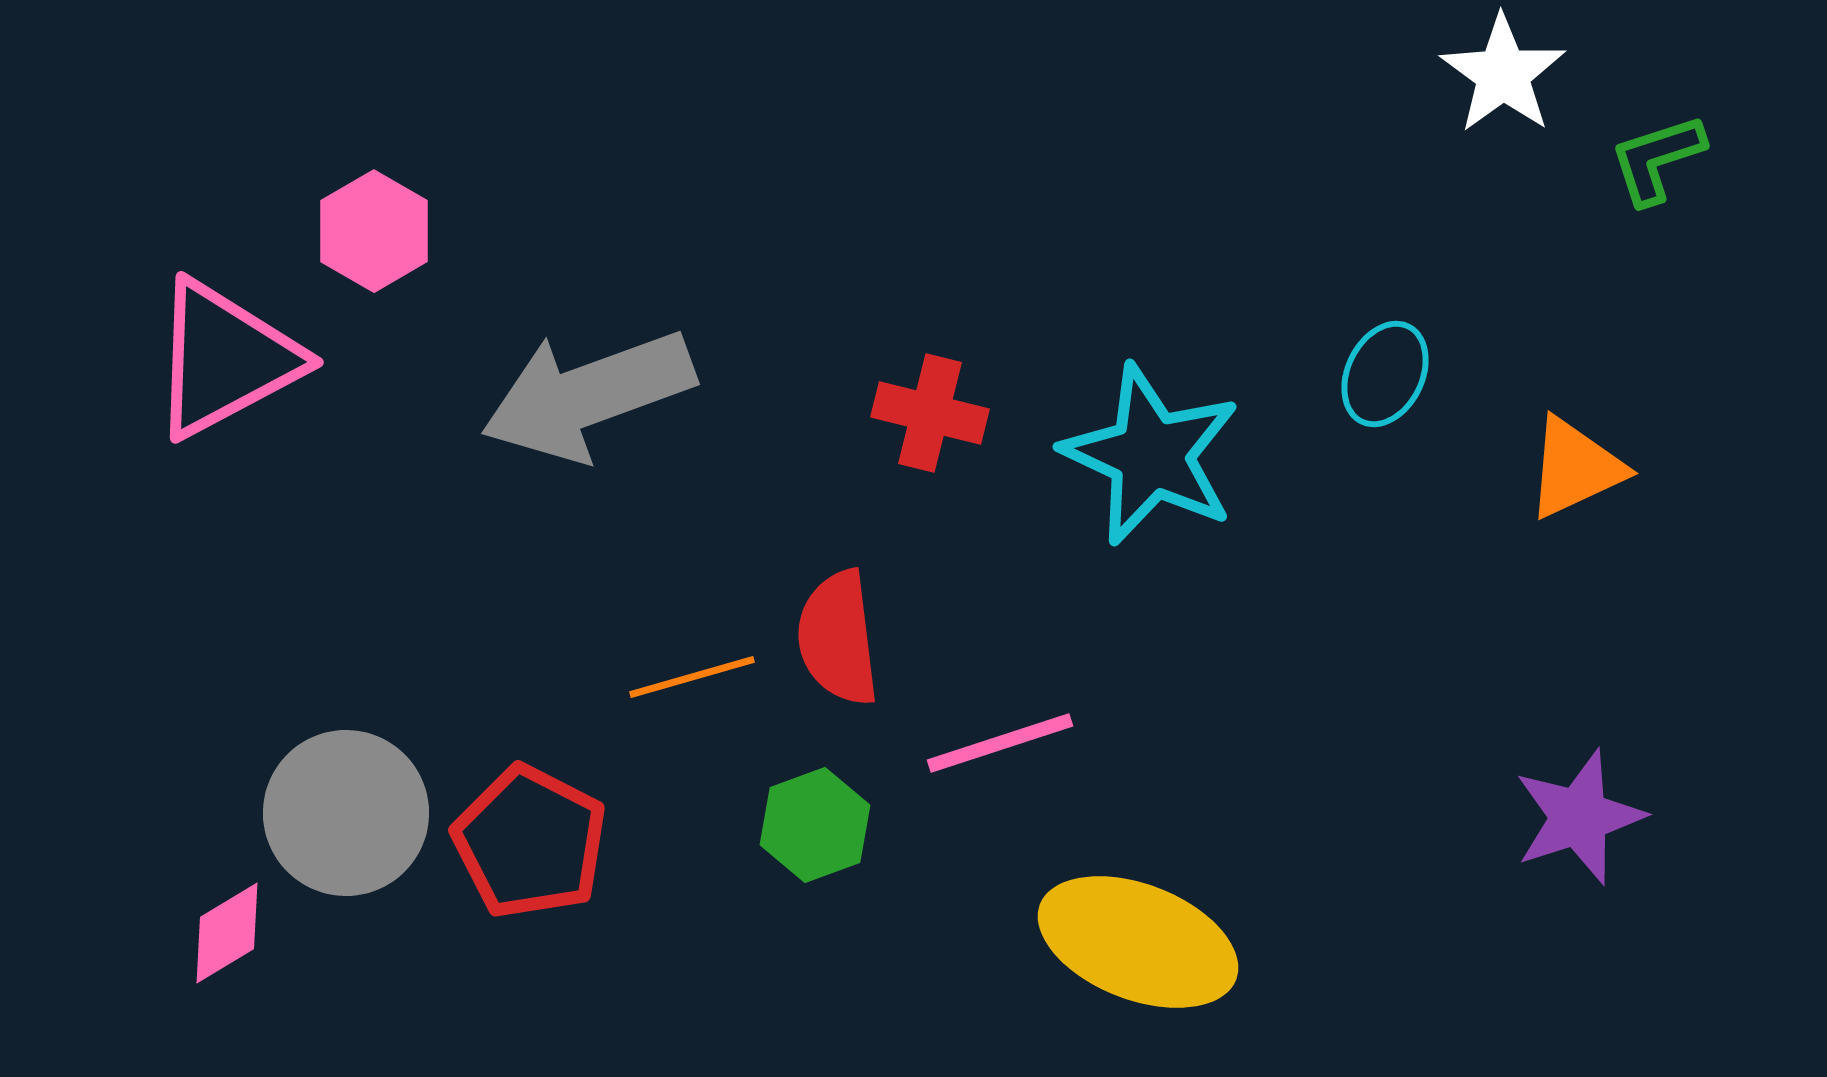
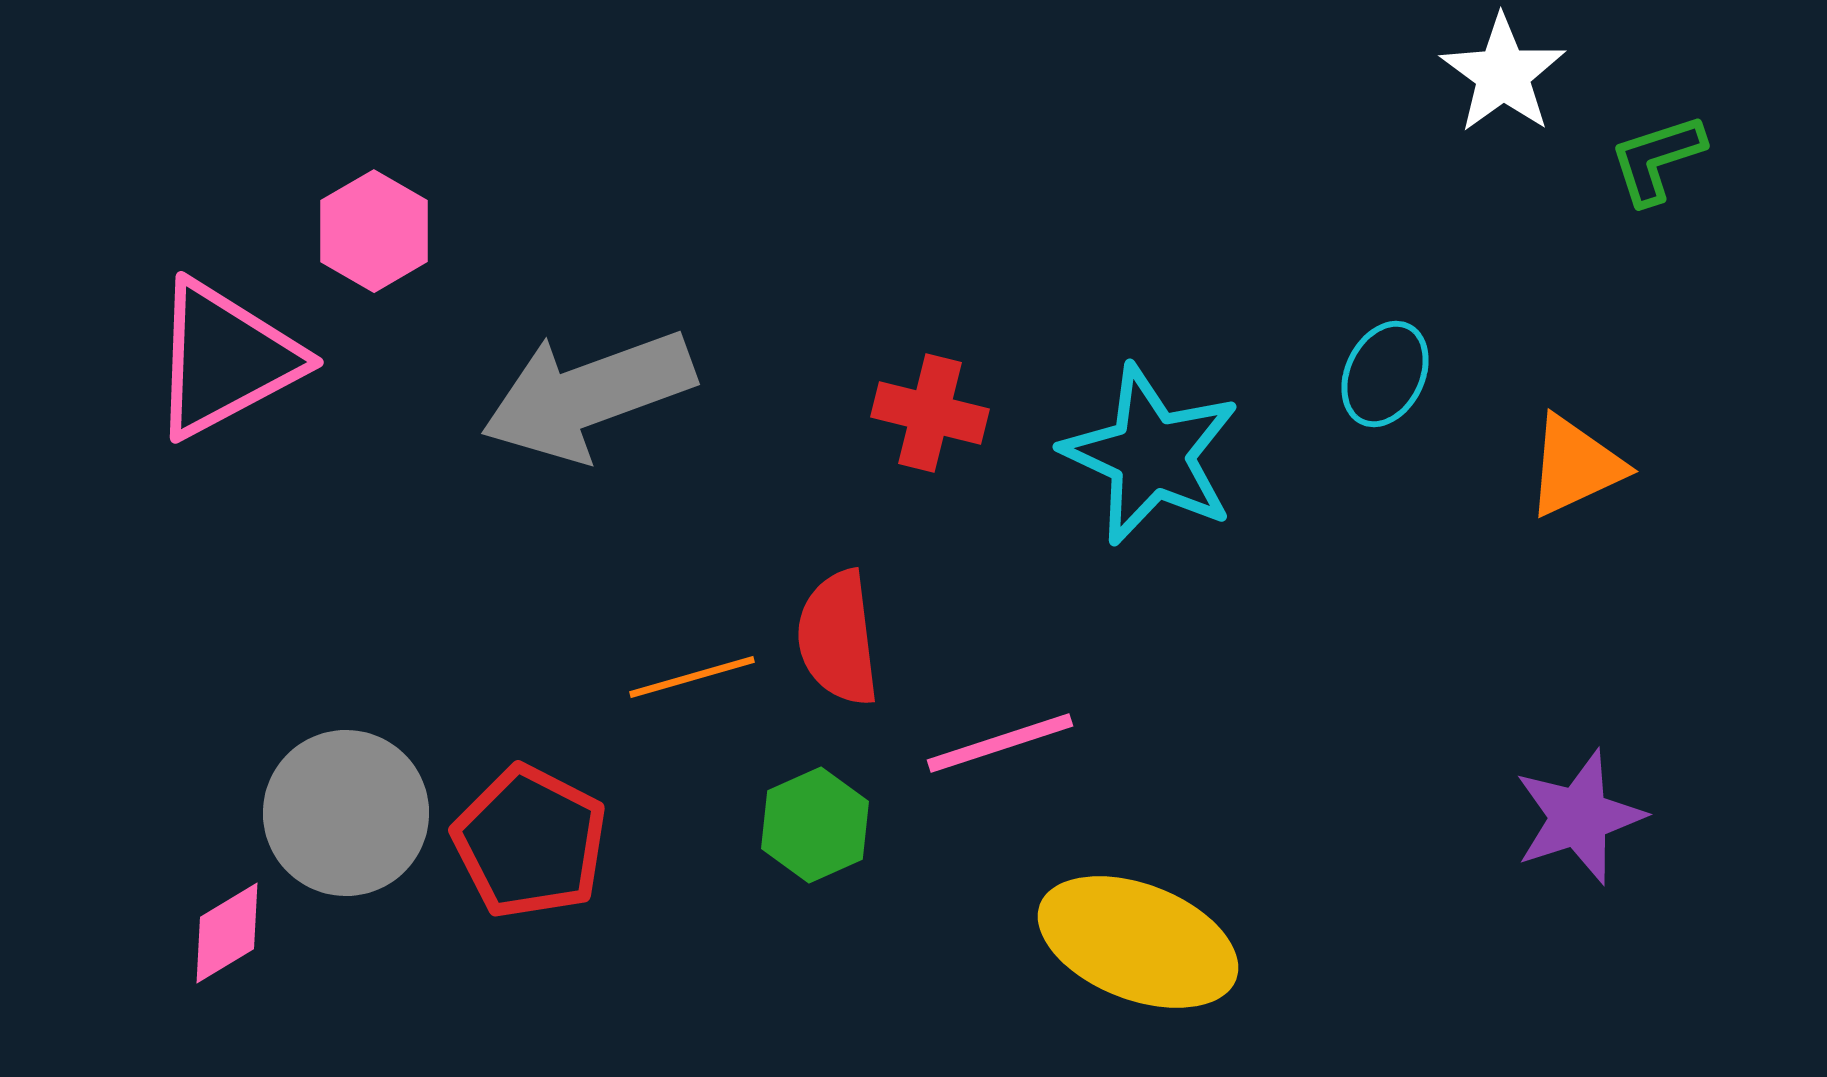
orange triangle: moved 2 px up
green hexagon: rotated 4 degrees counterclockwise
